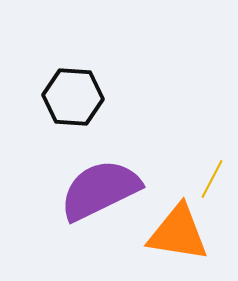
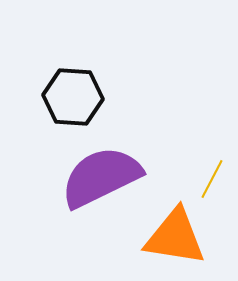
purple semicircle: moved 1 px right, 13 px up
orange triangle: moved 3 px left, 4 px down
